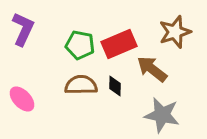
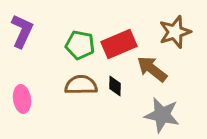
purple L-shape: moved 1 px left, 2 px down
pink ellipse: rotated 36 degrees clockwise
